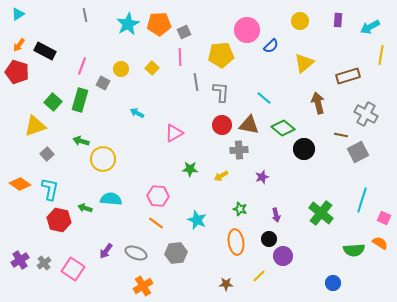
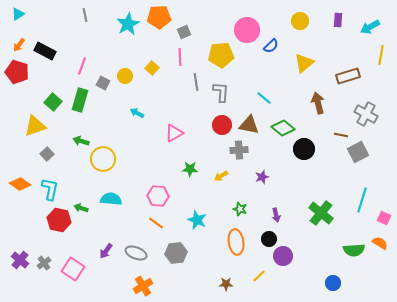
orange pentagon at (159, 24): moved 7 px up
yellow circle at (121, 69): moved 4 px right, 7 px down
green arrow at (85, 208): moved 4 px left
purple cross at (20, 260): rotated 18 degrees counterclockwise
